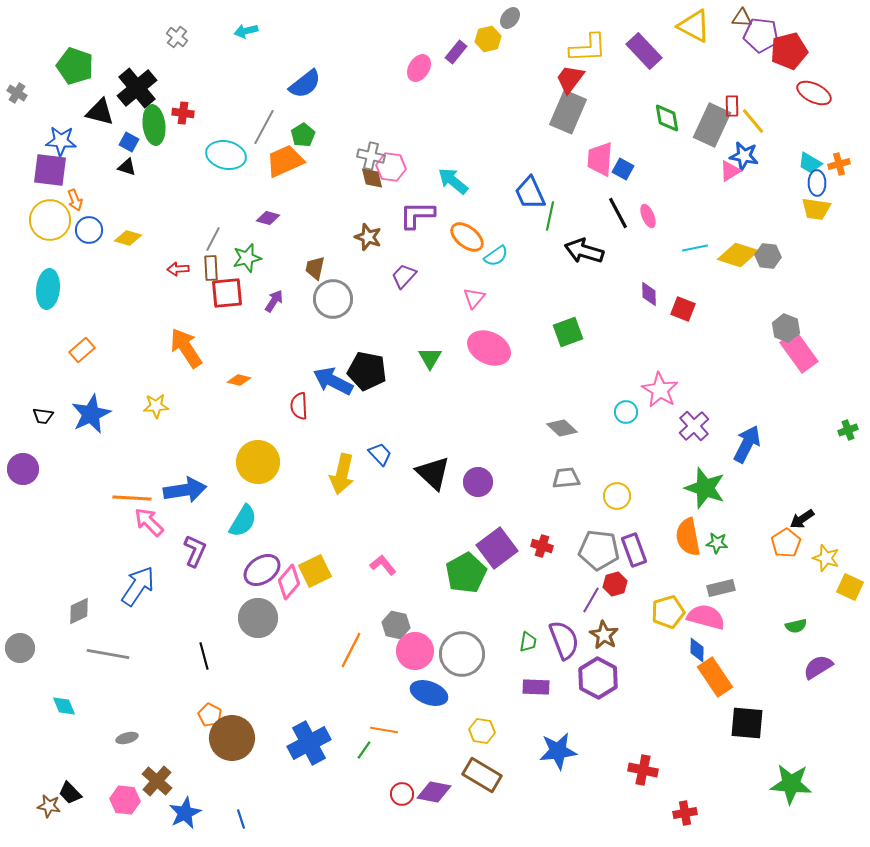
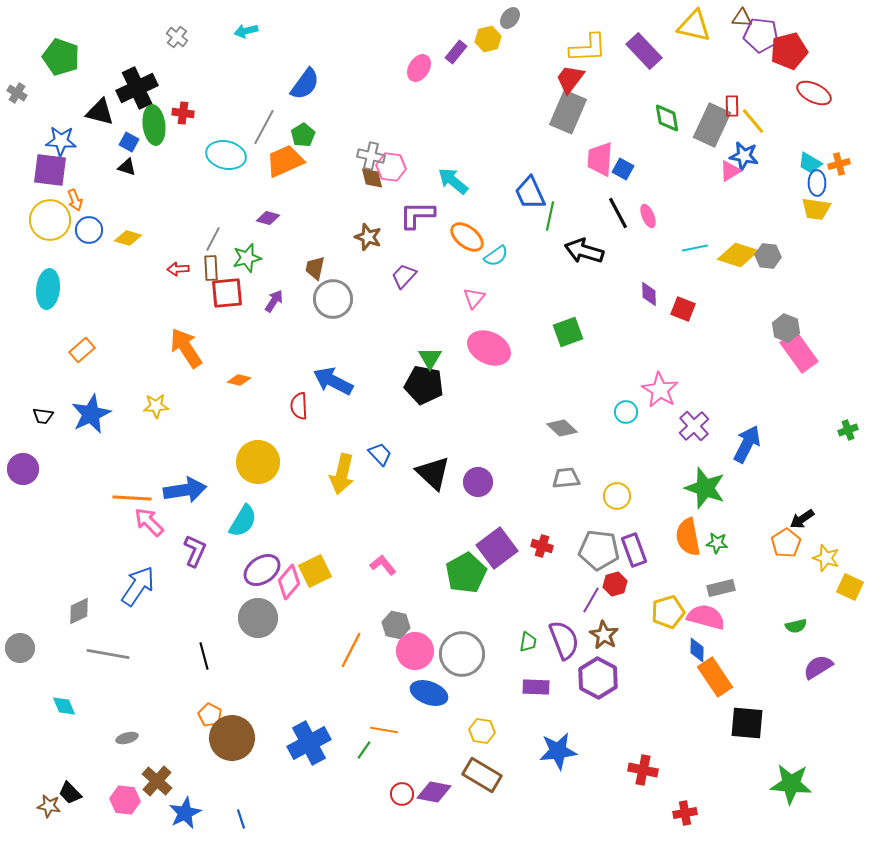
yellow triangle at (694, 26): rotated 15 degrees counterclockwise
green pentagon at (75, 66): moved 14 px left, 9 px up
blue semicircle at (305, 84): rotated 16 degrees counterclockwise
black cross at (137, 88): rotated 15 degrees clockwise
black pentagon at (367, 371): moved 57 px right, 14 px down
